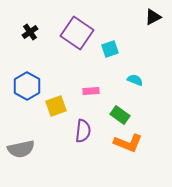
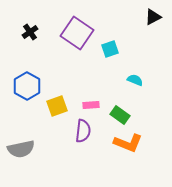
pink rectangle: moved 14 px down
yellow square: moved 1 px right
